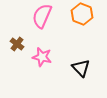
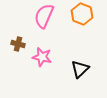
pink semicircle: moved 2 px right
brown cross: moved 1 px right; rotated 24 degrees counterclockwise
black triangle: moved 1 px left, 1 px down; rotated 30 degrees clockwise
